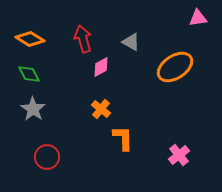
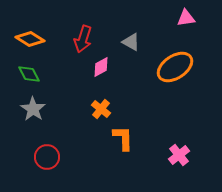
pink triangle: moved 12 px left
red arrow: rotated 148 degrees counterclockwise
